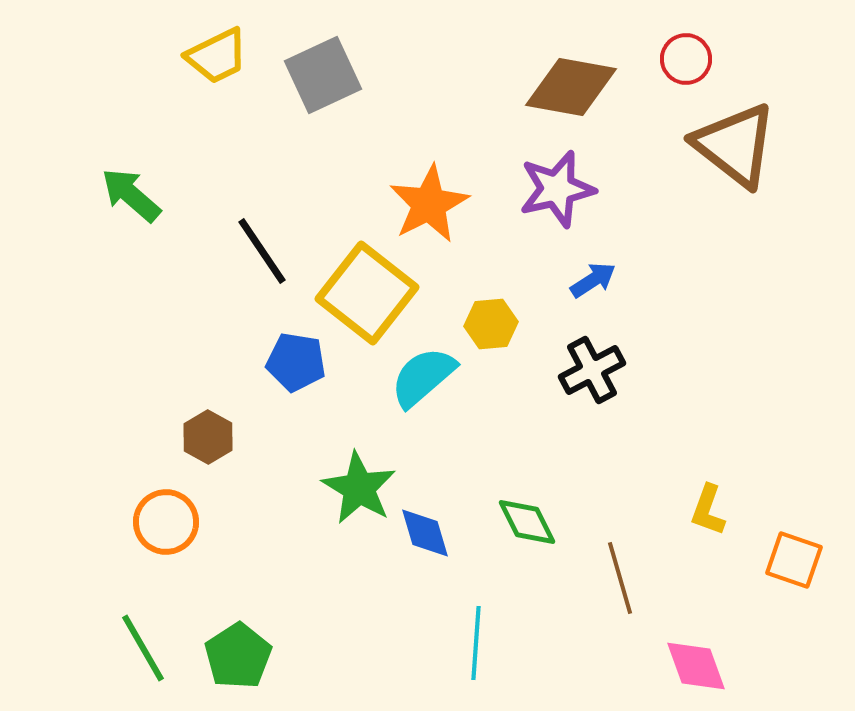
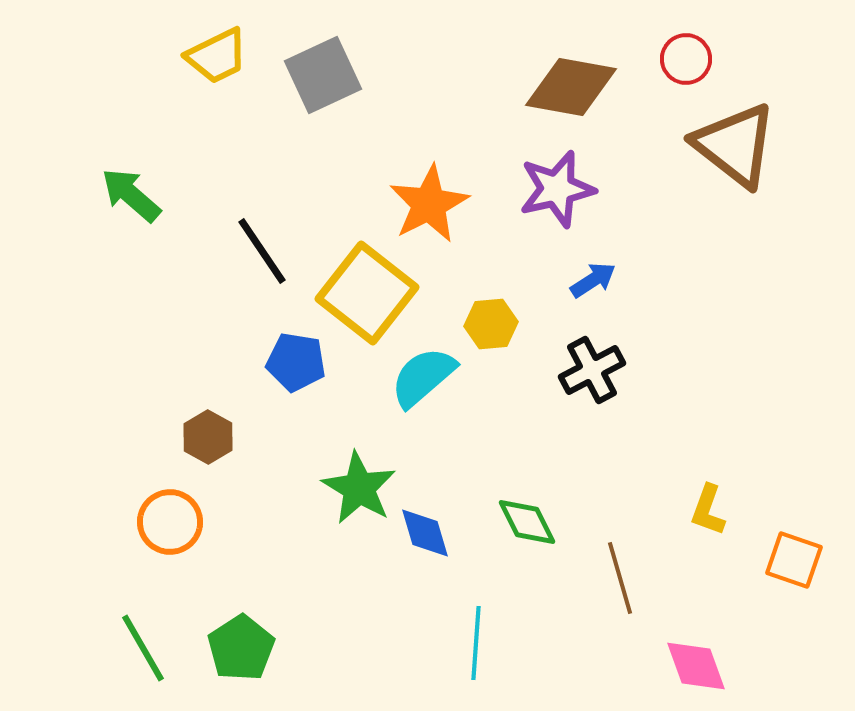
orange circle: moved 4 px right
green pentagon: moved 3 px right, 8 px up
